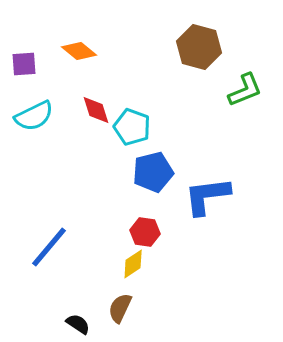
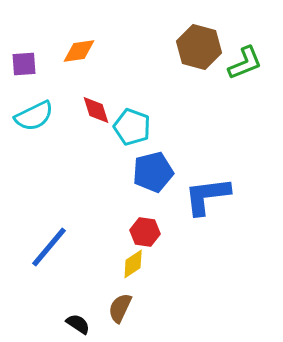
orange diamond: rotated 48 degrees counterclockwise
green L-shape: moved 27 px up
